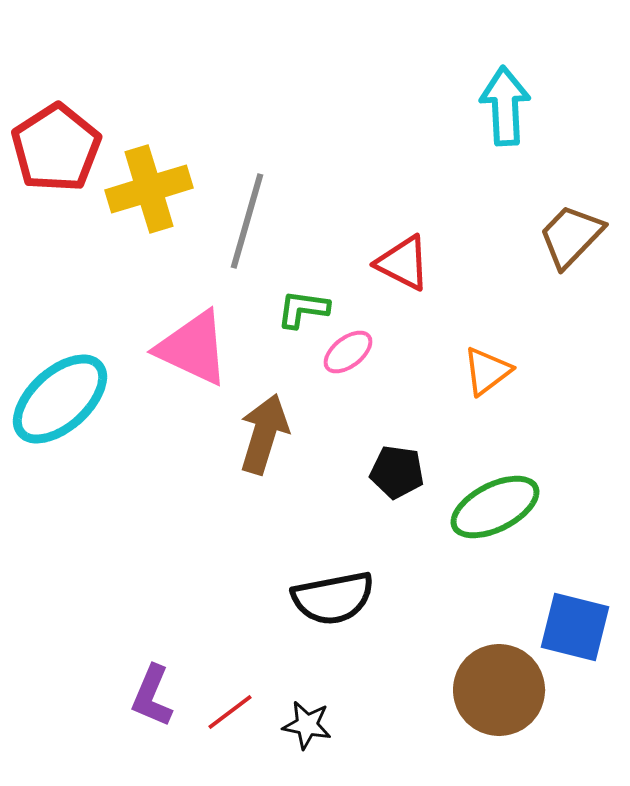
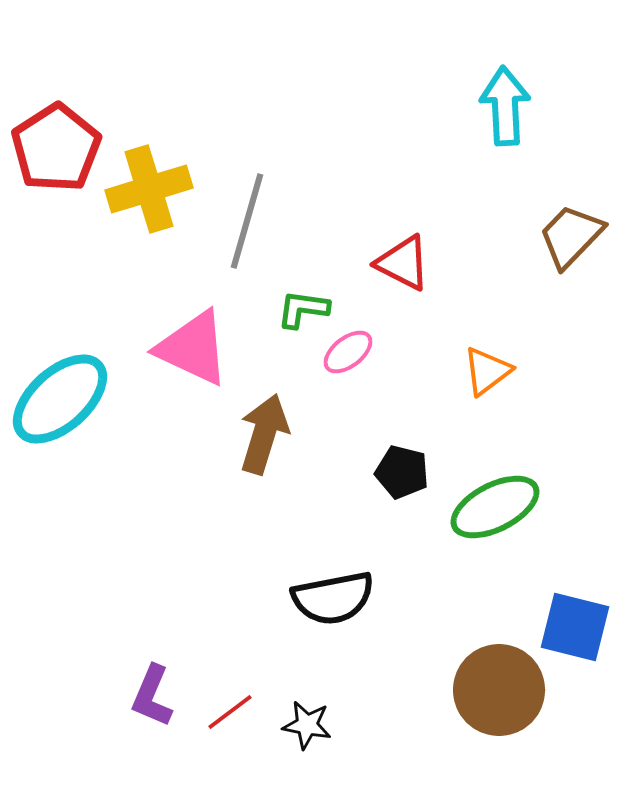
black pentagon: moved 5 px right; rotated 6 degrees clockwise
